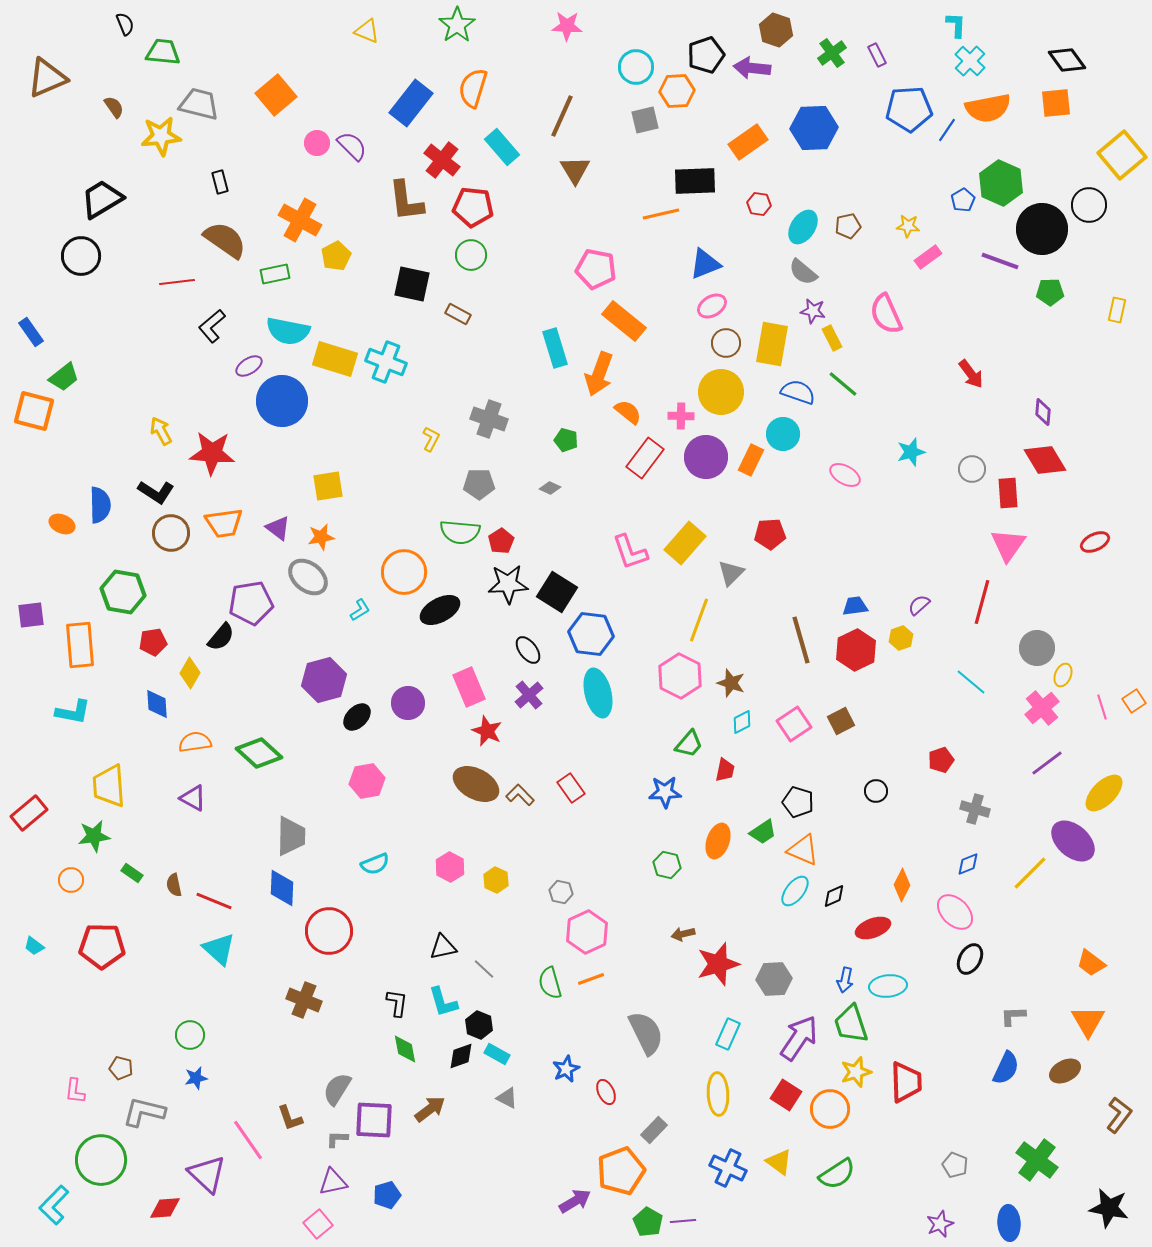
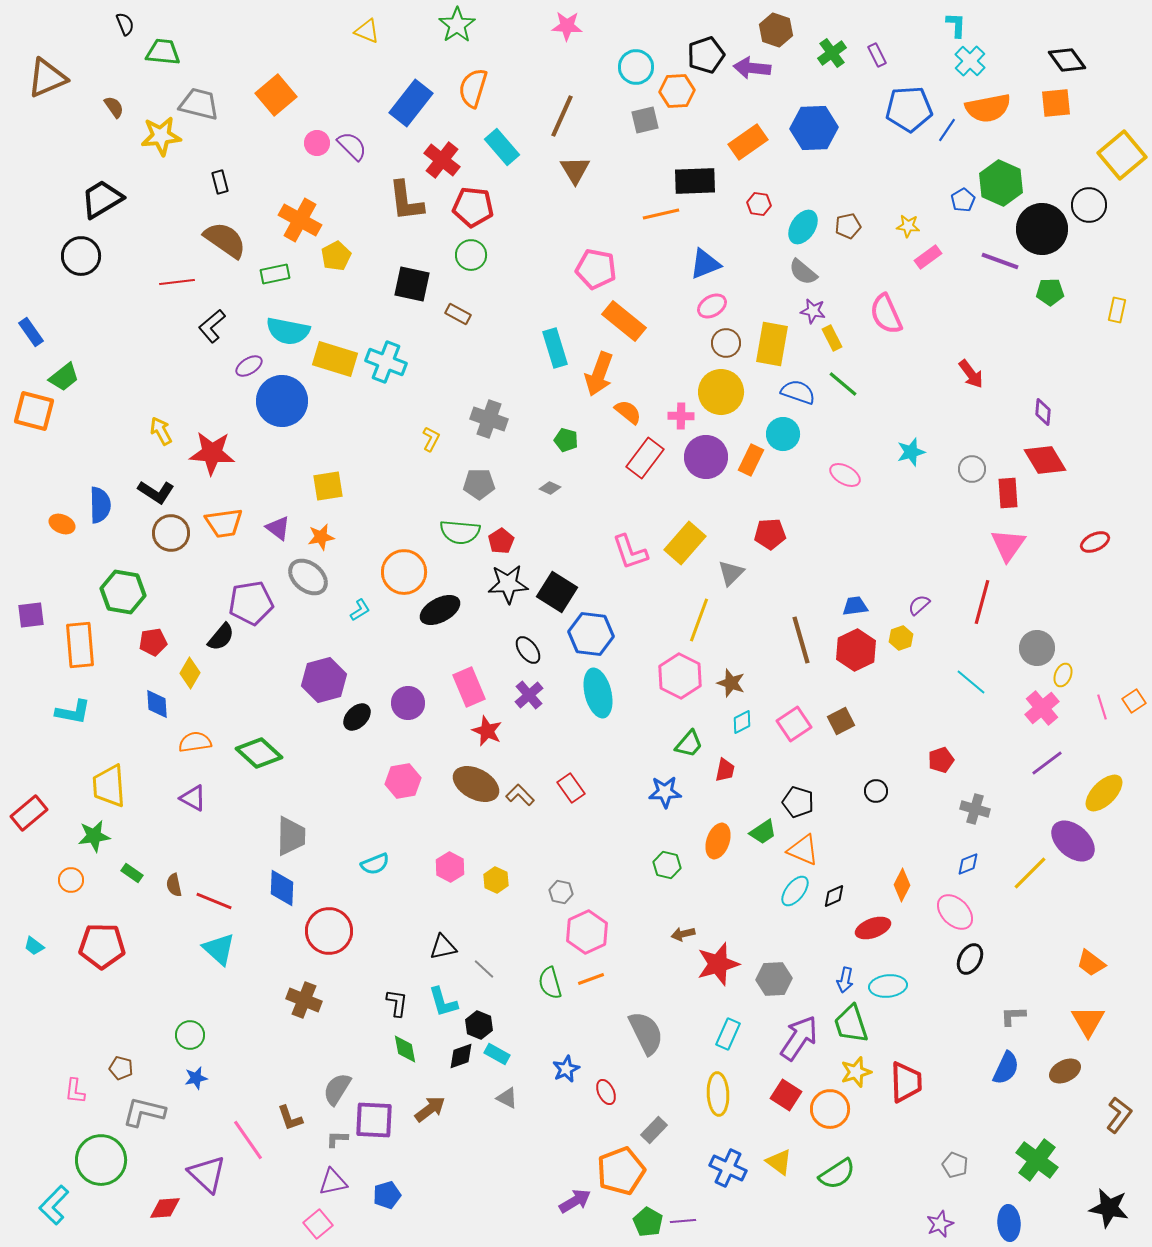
pink hexagon at (367, 781): moved 36 px right
